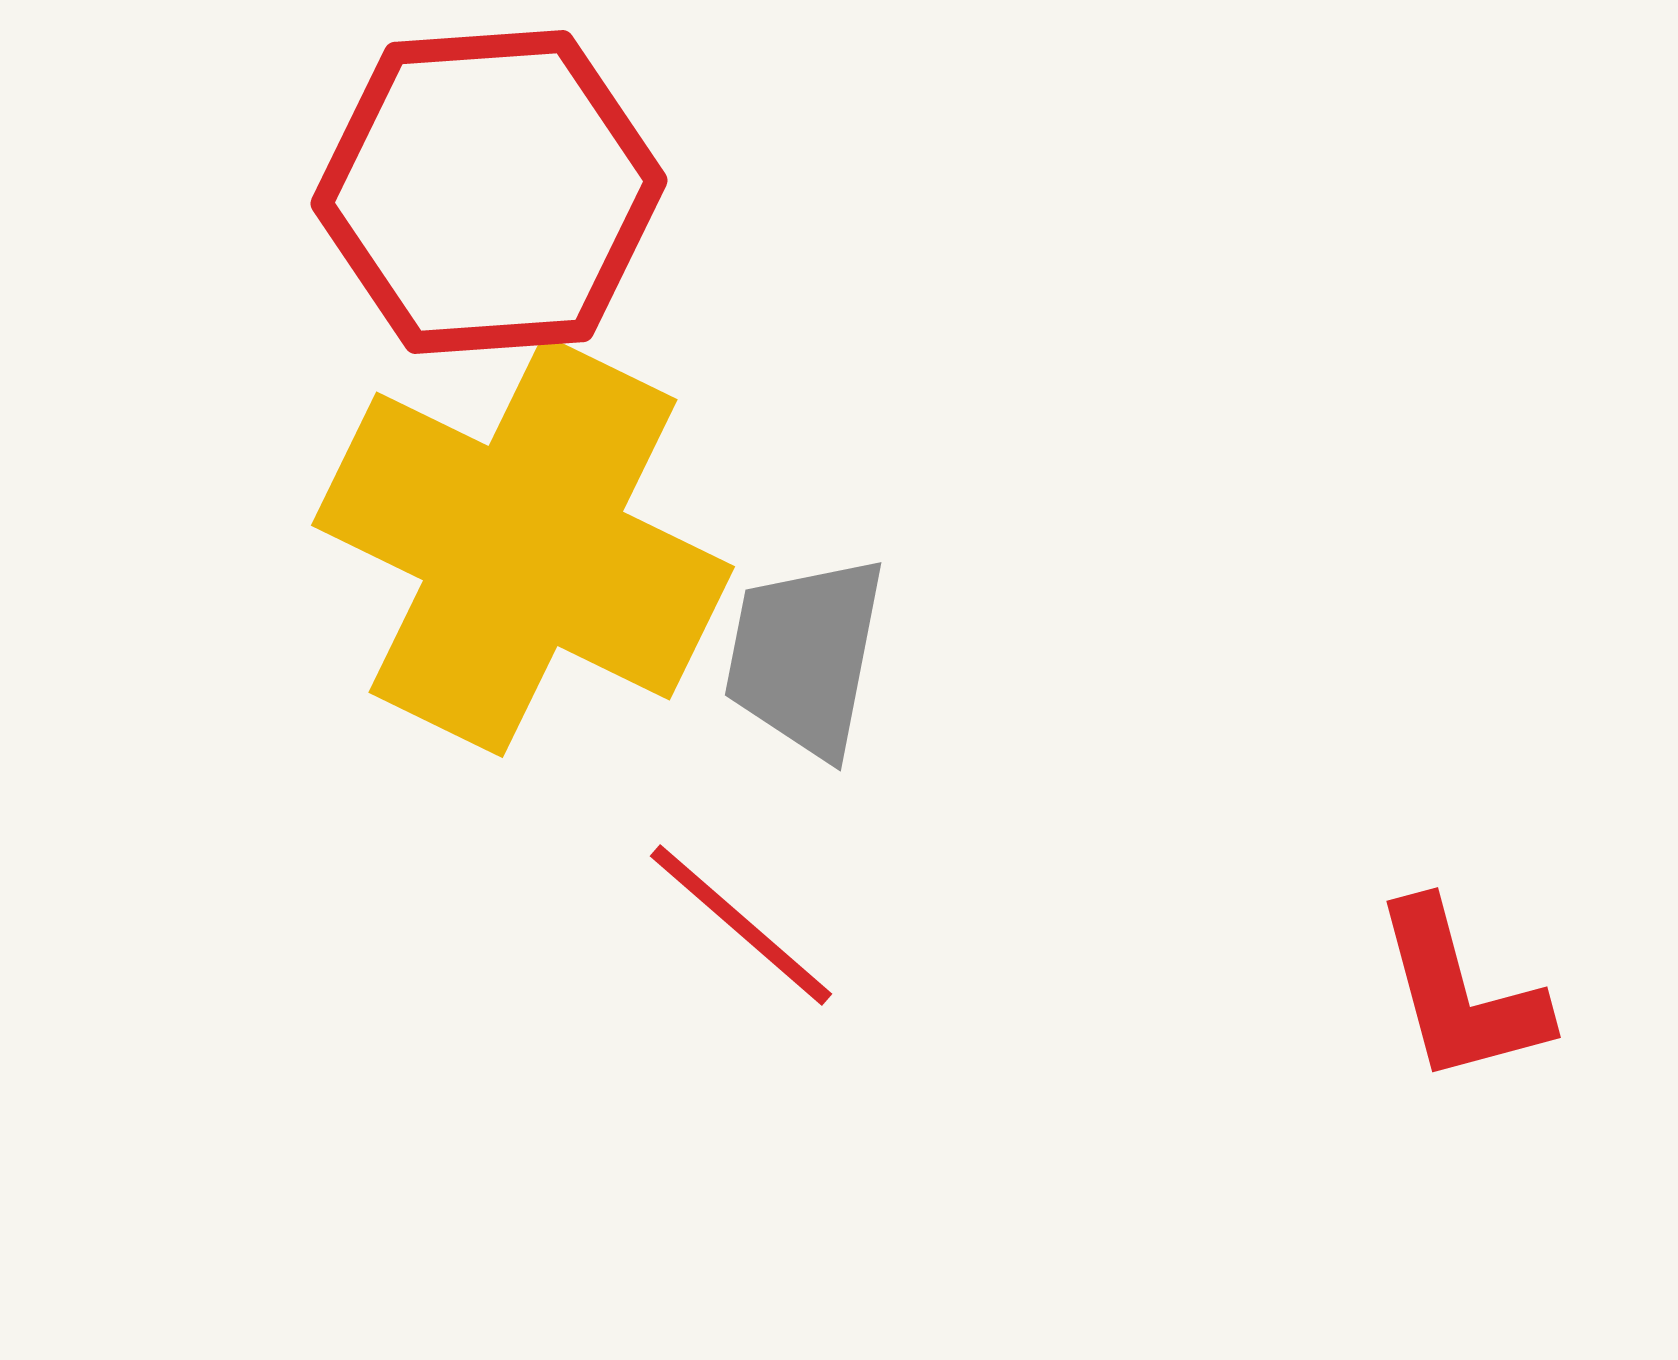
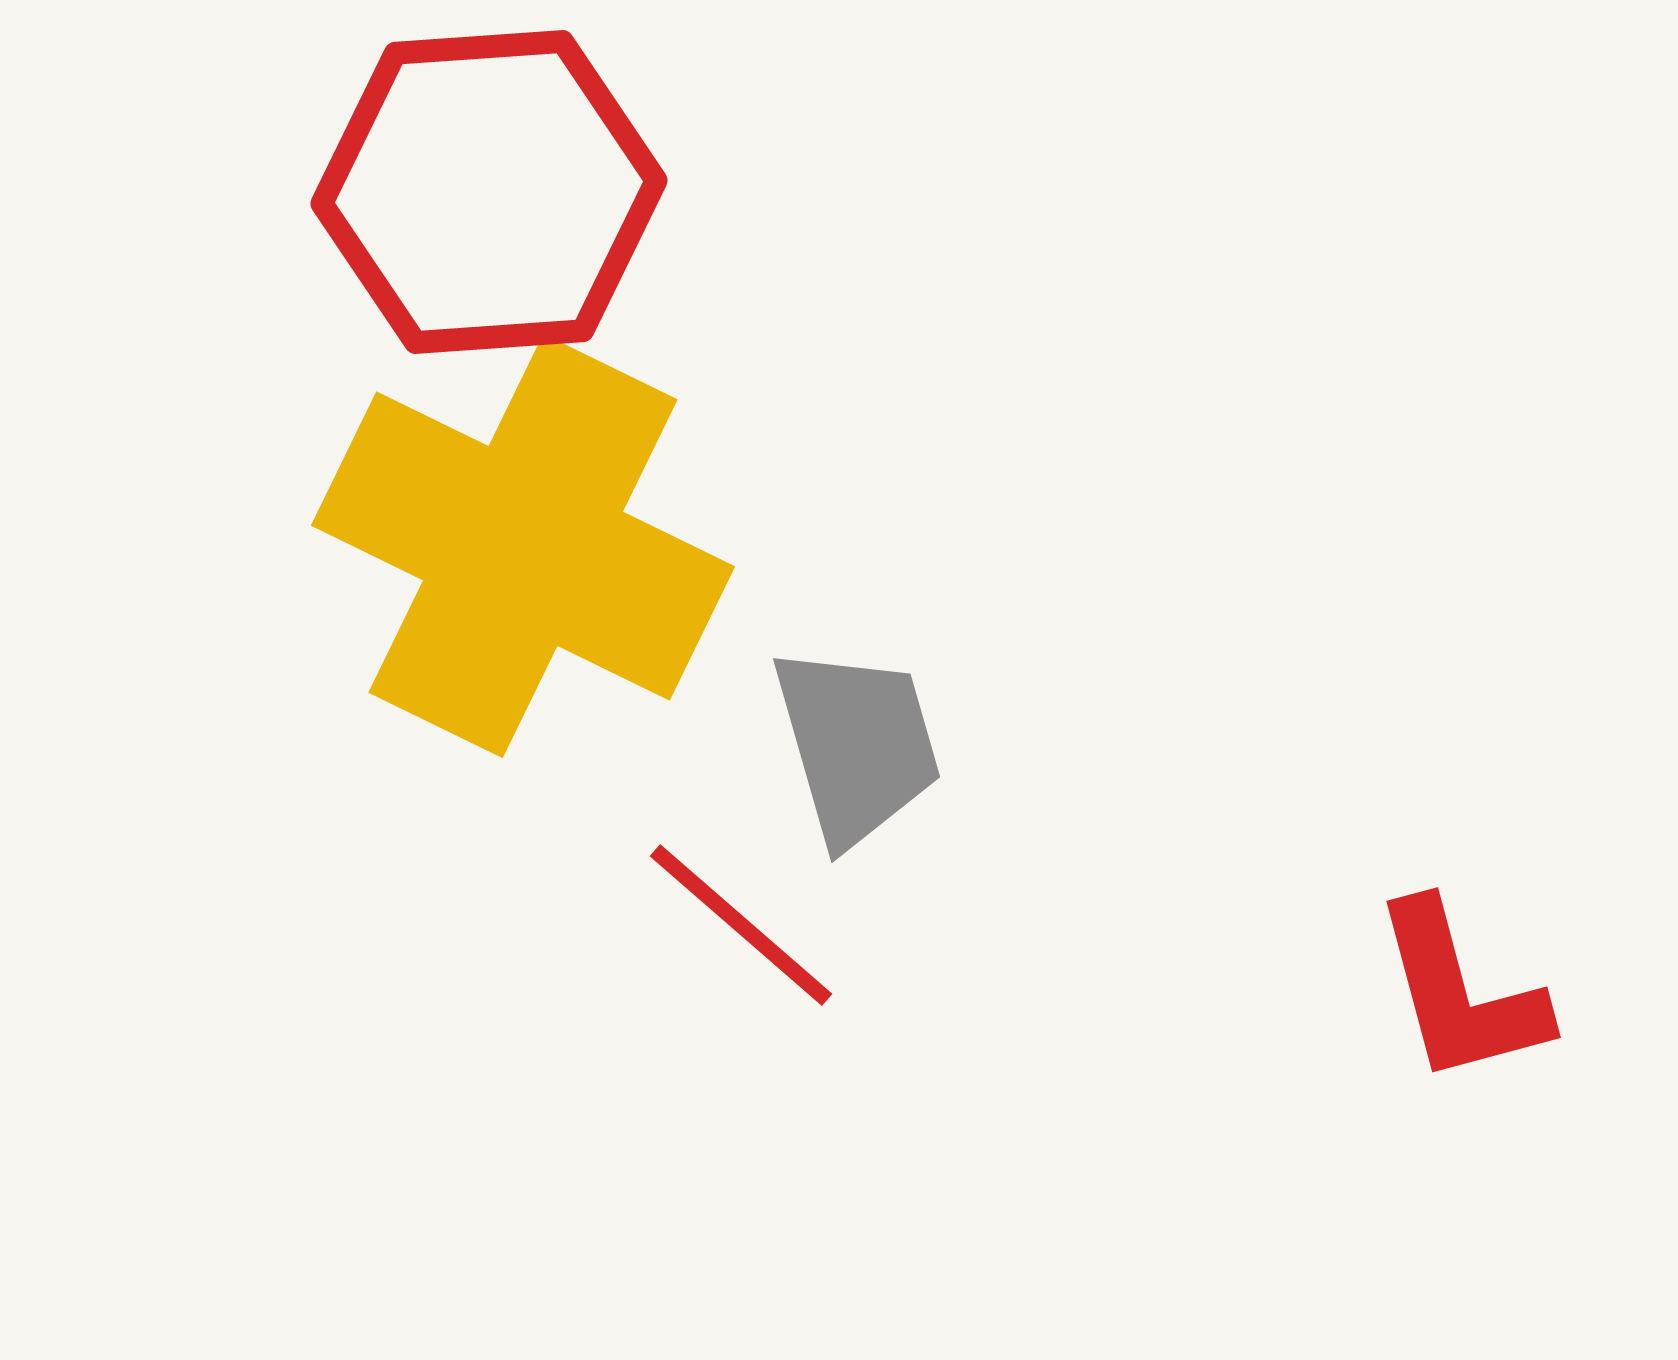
gray trapezoid: moved 52 px right, 89 px down; rotated 153 degrees clockwise
